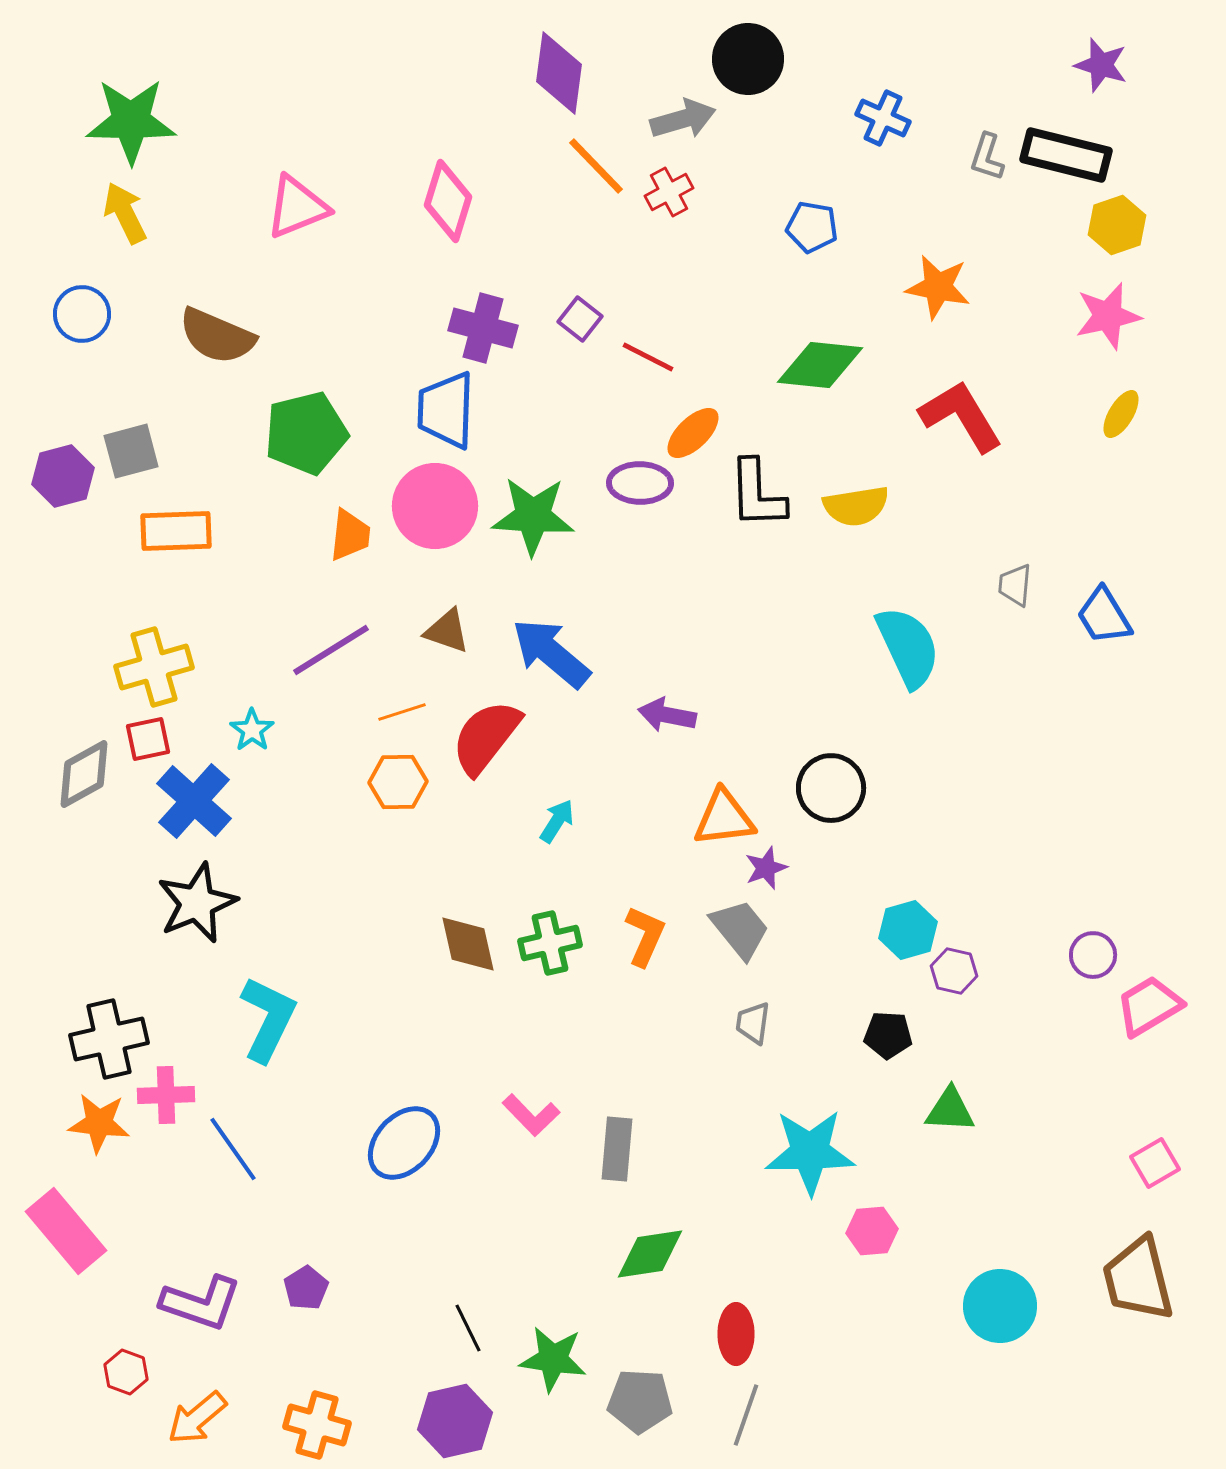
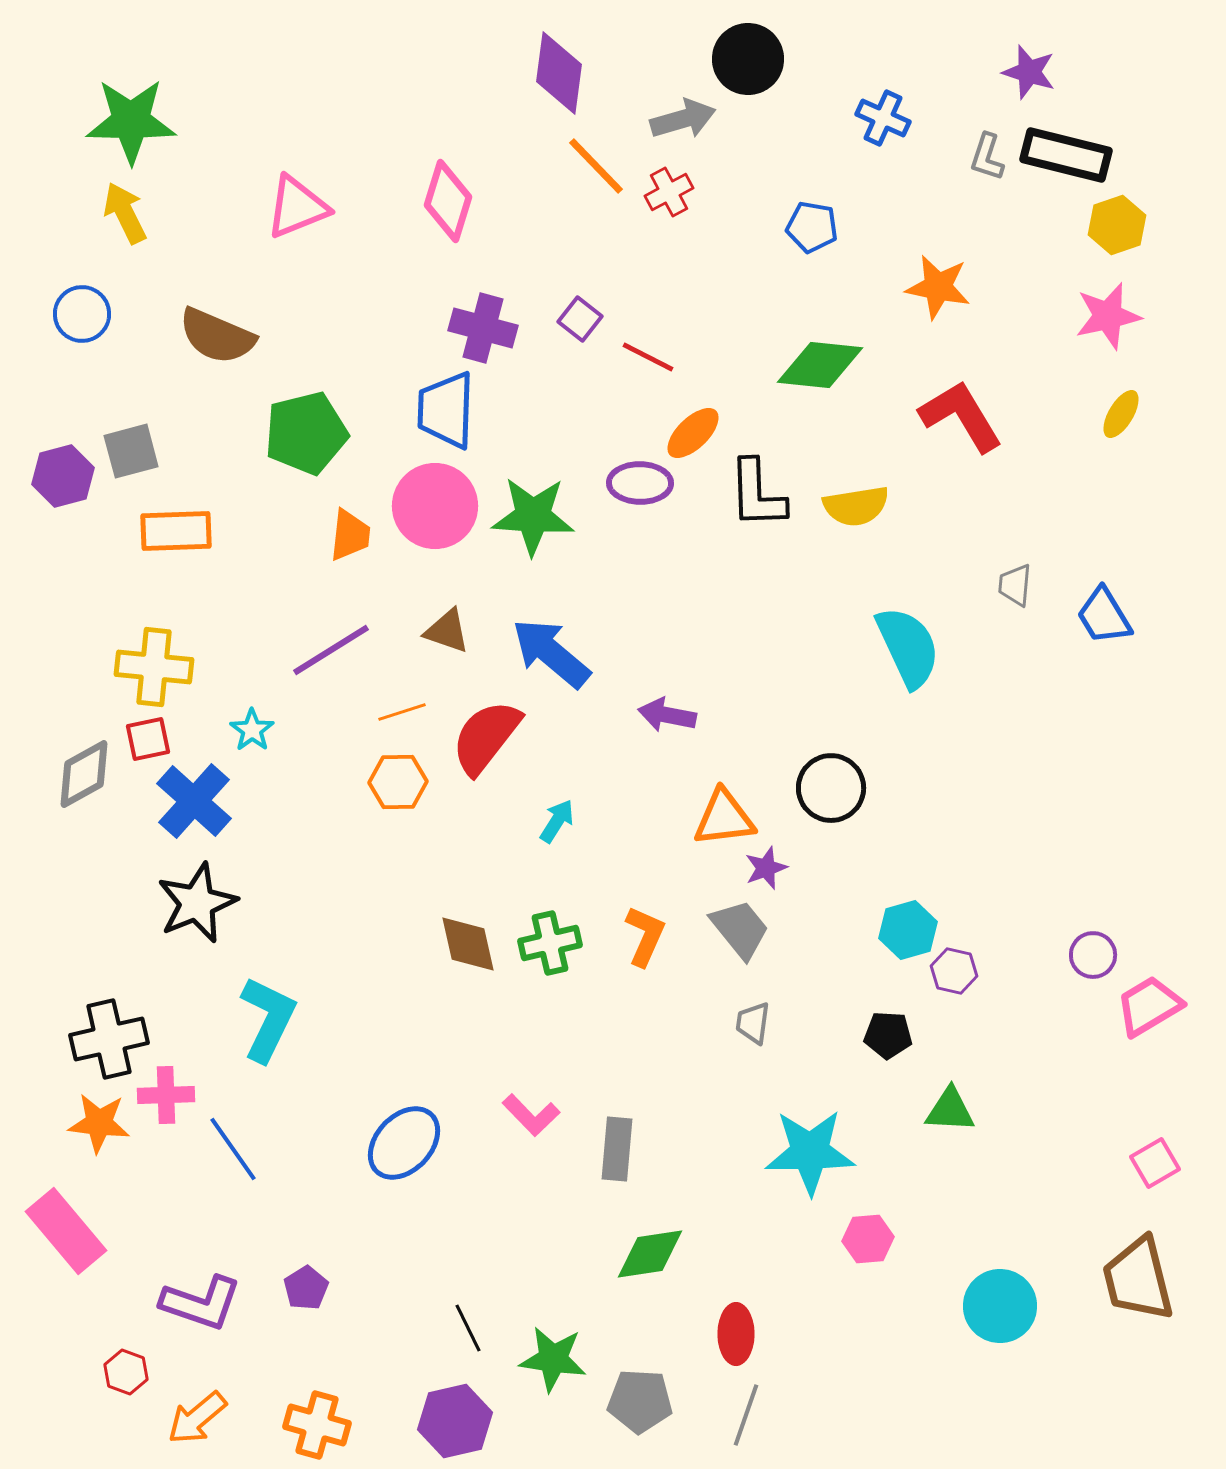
purple star at (1101, 65): moved 72 px left, 7 px down
yellow cross at (154, 667): rotated 22 degrees clockwise
pink hexagon at (872, 1231): moved 4 px left, 8 px down
